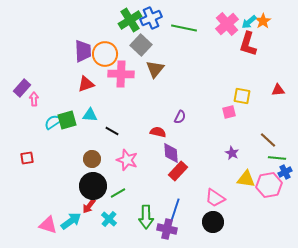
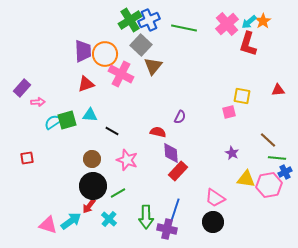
blue cross at (151, 18): moved 2 px left, 2 px down
brown triangle at (155, 69): moved 2 px left, 3 px up
pink cross at (121, 74): rotated 25 degrees clockwise
pink arrow at (34, 99): moved 4 px right, 3 px down; rotated 88 degrees clockwise
